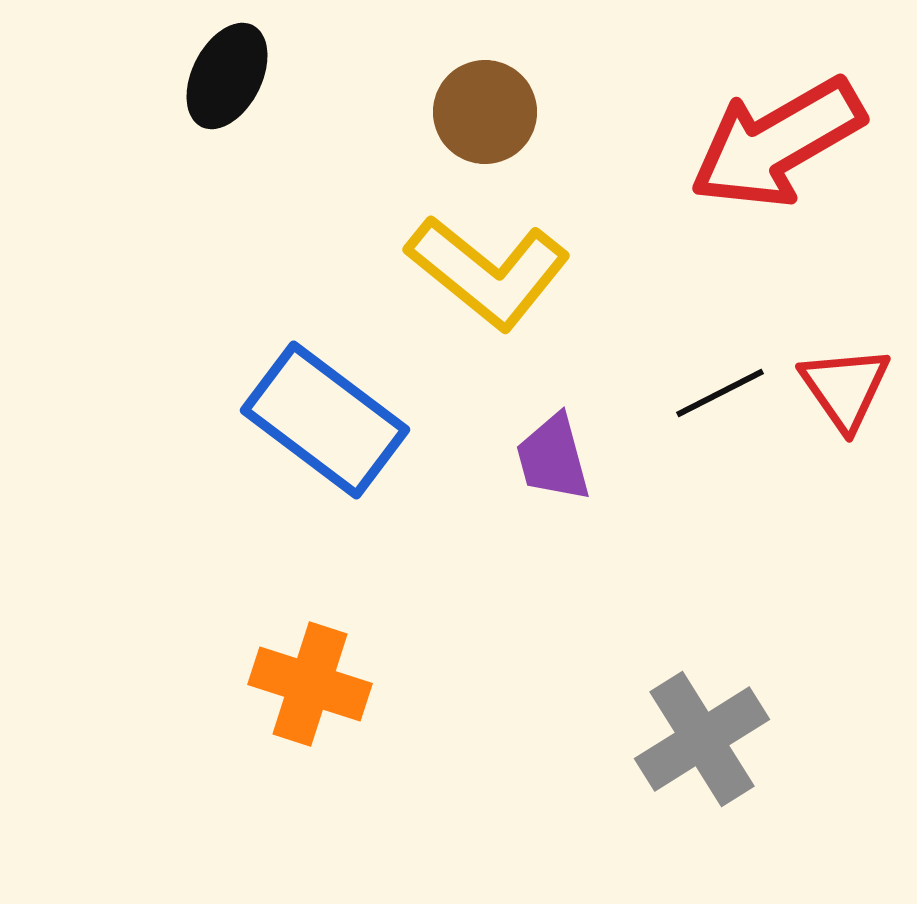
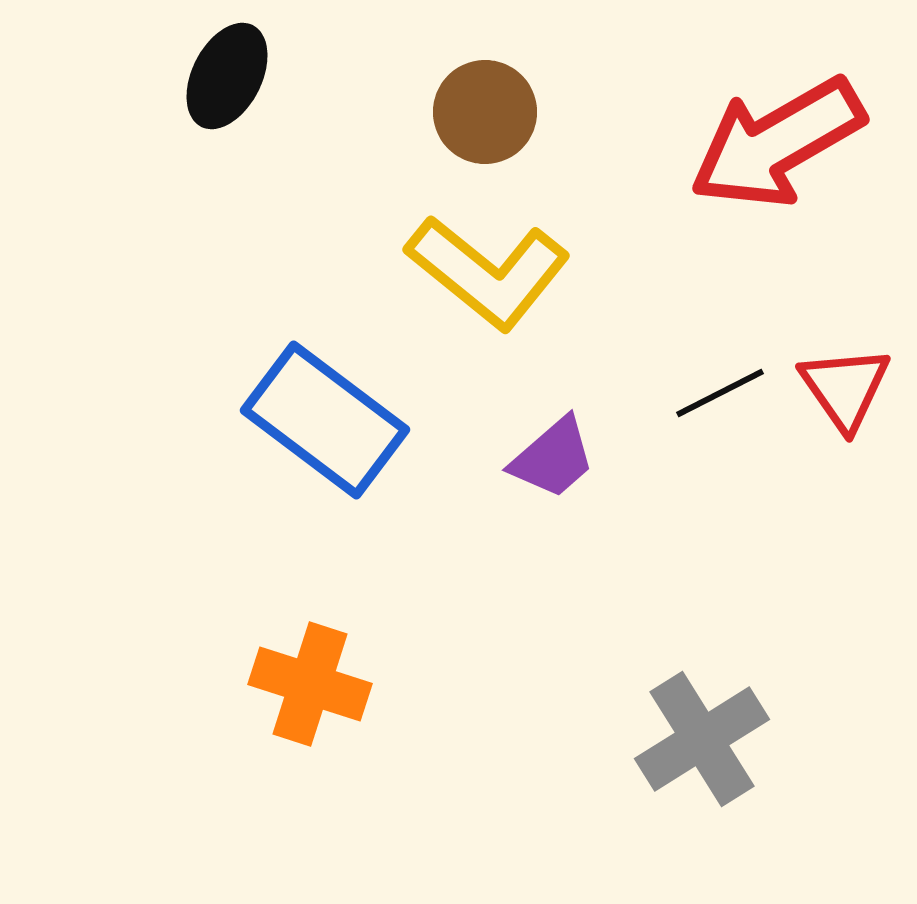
purple trapezoid: rotated 116 degrees counterclockwise
